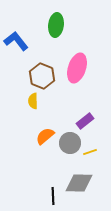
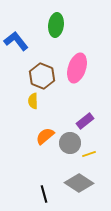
yellow line: moved 1 px left, 2 px down
gray diamond: rotated 32 degrees clockwise
black line: moved 9 px left, 2 px up; rotated 12 degrees counterclockwise
